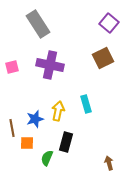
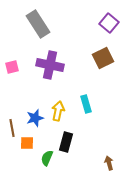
blue star: moved 1 px up
